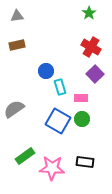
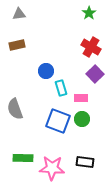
gray triangle: moved 2 px right, 2 px up
cyan rectangle: moved 1 px right, 1 px down
gray semicircle: moved 1 px right; rotated 75 degrees counterclockwise
blue square: rotated 10 degrees counterclockwise
green rectangle: moved 2 px left, 2 px down; rotated 36 degrees clockwise
